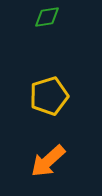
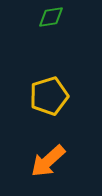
green diamond: moved 4 px right
